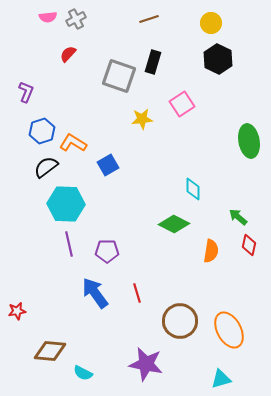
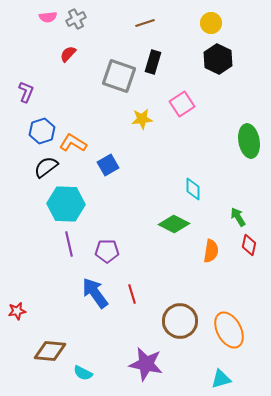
brown line: moved 4 px left, 4 px down
green arrow: rotated 18 degrees clockwise
red line: moved 5 px left, 1 px down
